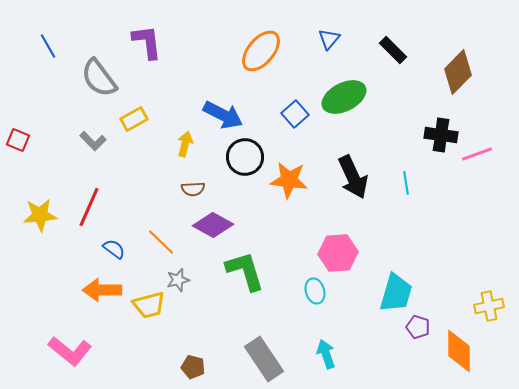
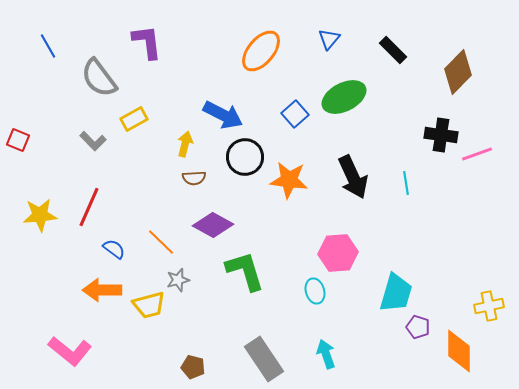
brown semicircle: moved 1 px right, 11 px up
